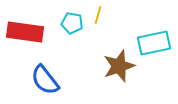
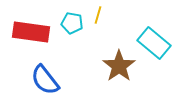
red rectangle: moved 6 px right
cyan rectangle: rotated 52 degrees clockwise
brown star: rotated 16 degrees counterclockwise
